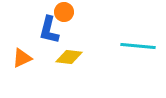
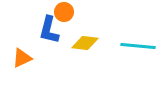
yellow diamond: moved 16 px right, 14 px up
